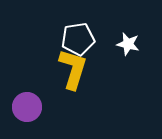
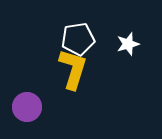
white star: rotated 30 degrees counterclockwise
